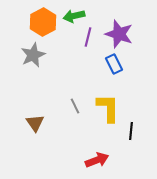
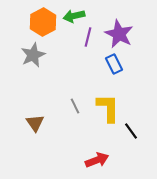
purple star: rotated 8 degrees clockwise
black line: rotated 42 degrees counterclockwise
